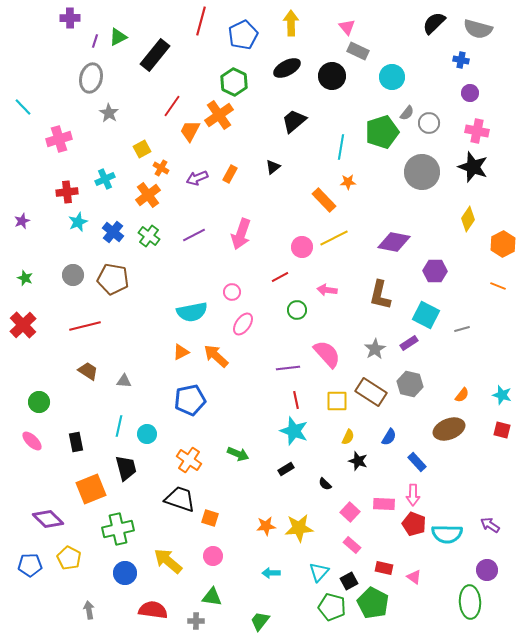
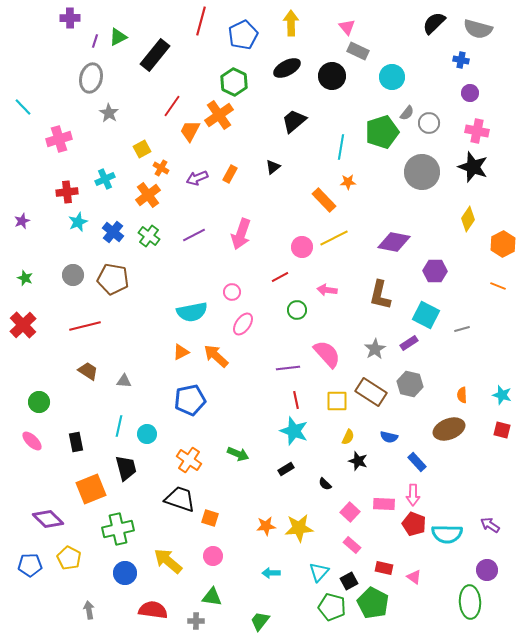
orange semicircle at (462, 395): rotated 140 degrees clockwise
blue semicircle at (389, 437): rotated 72 degrees clockwise
